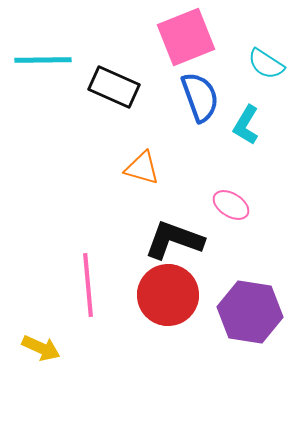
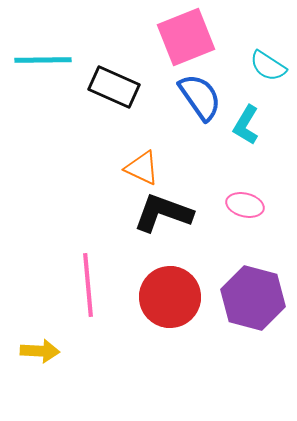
cyan semicircle: moved 2 px right, 2 px down
blue semicircle: rotated 15 degrees counterclockwise
orange triangle: rotated 9 degrees clockwise
pink ellipse: moved 14 px right; rotated 18 degrees counterclockwise
black L-shape: moved 11 px left, 27 px up
red circle: moved 2 px right, 2 px down
purple hexagon: moved 3 px right, 14 px up; rotated 6 degrees clockwise
yellow arrow: moved 1 px left, 3 px down; rotated 21 degrees counterclockwise
